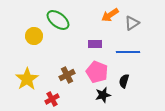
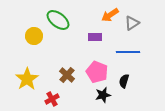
purple rectangle: moved 7 px up
brown cross: rotated 21 degrees counterclockwise
